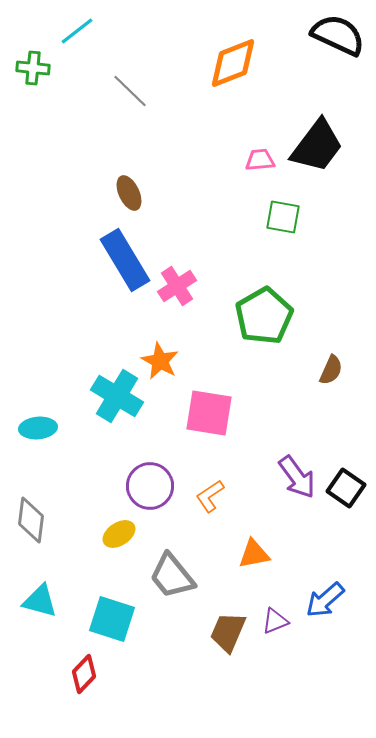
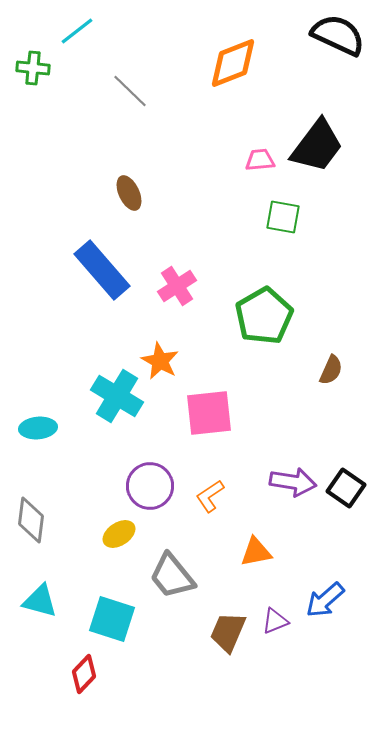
blue rectangle: moved 23 px left, 10 px down; rotated 10 degrees counterclockwise
pink square: rotated 15 degrees counterclockwise
purple arrow: moved 4 px left, 5 px down; rotated 45 degrees counterclockwise
orange triangle: moved 2 px right, 2 px up
